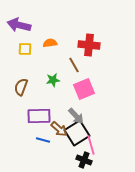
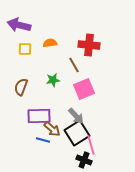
brown arrow: moved 7 px left
